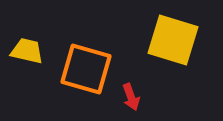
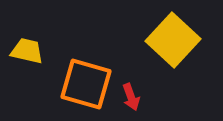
yellow square: rotated 26 degrees clockwise
orange square: moved 15 px down
